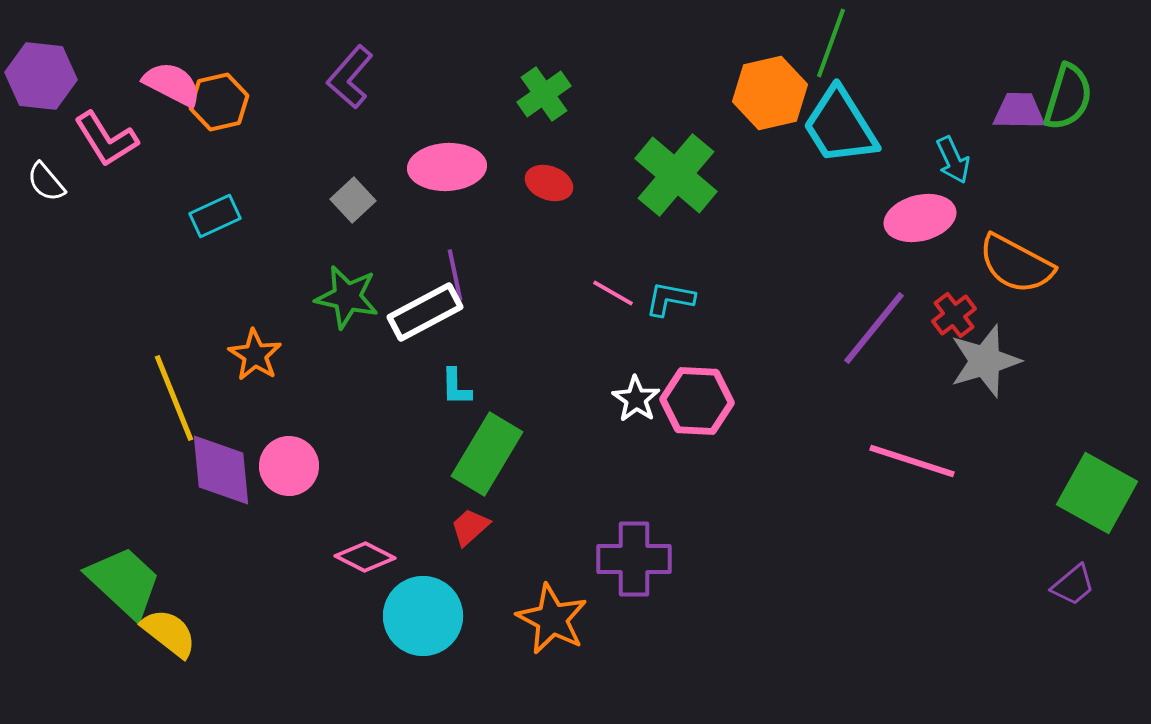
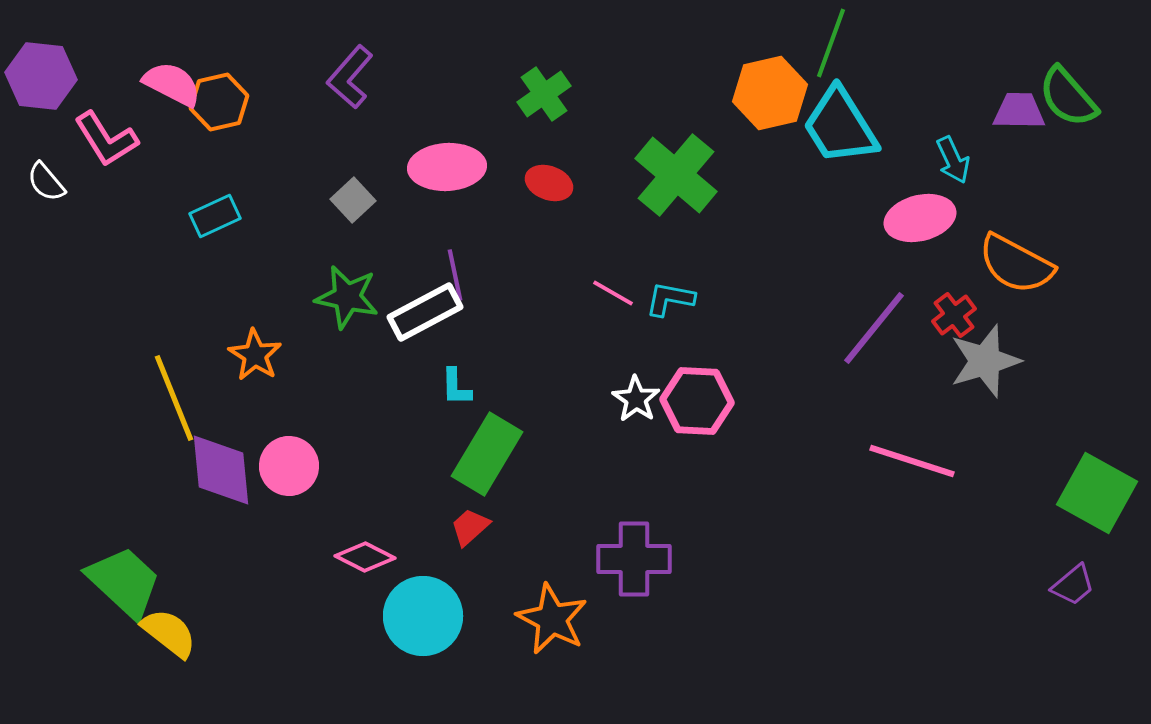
green semicircle at (1068, 97): rotated 122 degrees clockwise
